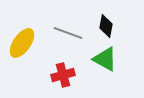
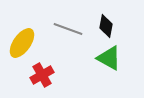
gray line: moved 4 px up
green triangle: moved 4 px right, 1 px up
red cross: moved 21 px left; rotated 15 degrees counterclockwise
